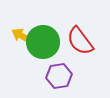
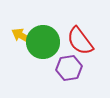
purple hexagon: moved 10 px right, 8 px up
